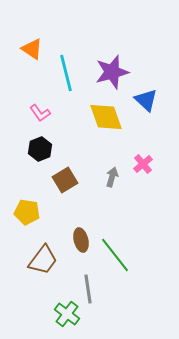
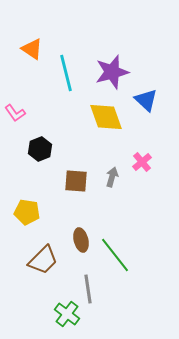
pink L-shape: moved 25 px left
pink cross: moved 1 px left, 2 px up
brown square: moved 11 px right, 1 px down; rotated 35 degrees clockwise
brown trapezoid: rotated 8 degrees clockwise
